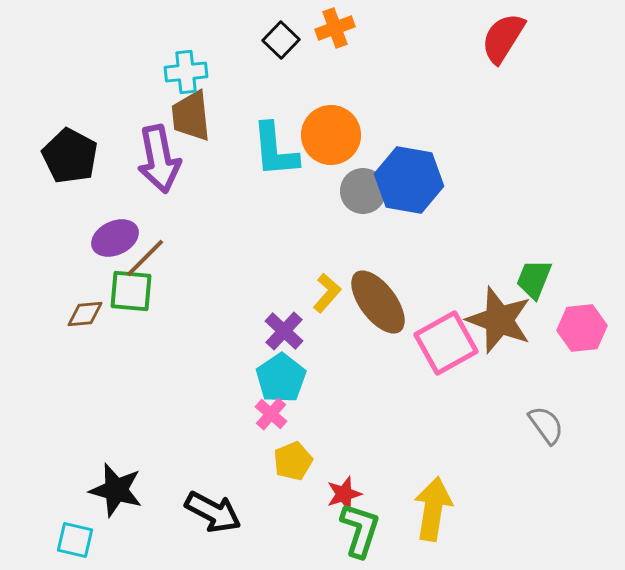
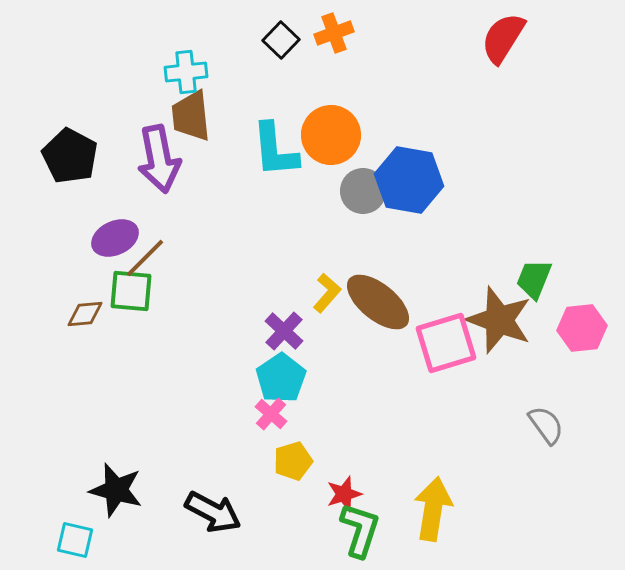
orange cross: moved 1 px left, 5 px down
brown ellipse: rotated 14 degrees counterclockwise
pink square: rotated 12 degrees clockwise
yellow pentagon: rotated 6 degrees clockwise
